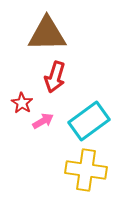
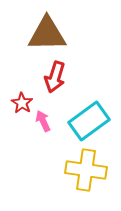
pink arrow: rotated 85 degrees counterclockwise
